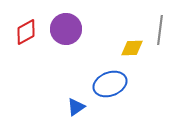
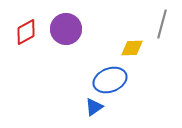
gray line: moved 2 px right, 6 px up; rotated 8 degrees clockwise
blue ellipse: moved 4 px up
blue triangle: moved 18 px right
